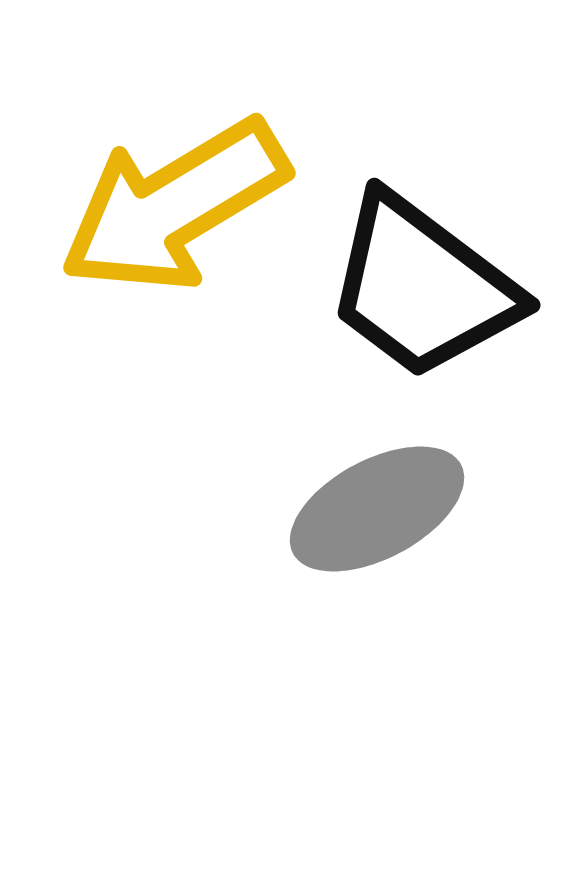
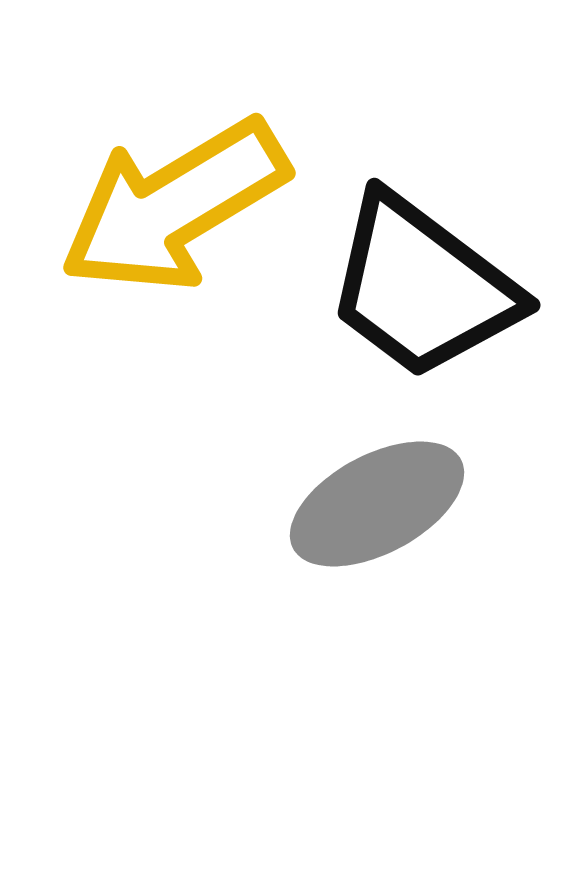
gray ellipse: moved 5 px up
